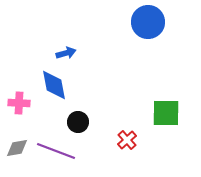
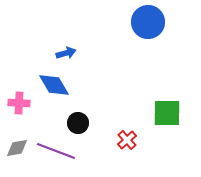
blue diamond: rotated 20 degrees counterclockwise
green square: moved 1 px right
black circle: moved 1 px down
